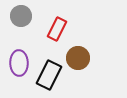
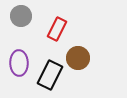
black rectangle: moved 1 px right
